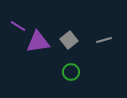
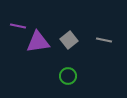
purple line: rotated 21 degrees counterclockwise
gray line: rotated 28 degrees clockwise
green circle: moved 3 px left, 4 px down
